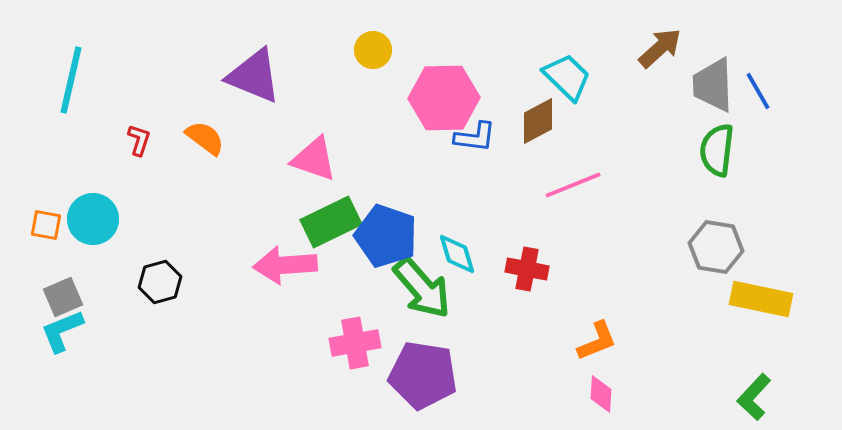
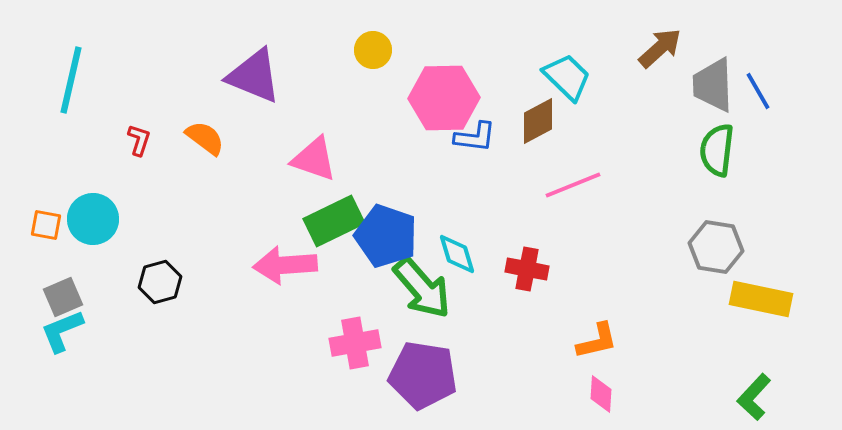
green rectangle: moved 3 px right, 1 px up
orange L-shape: rotated 9 degrees clockwise
